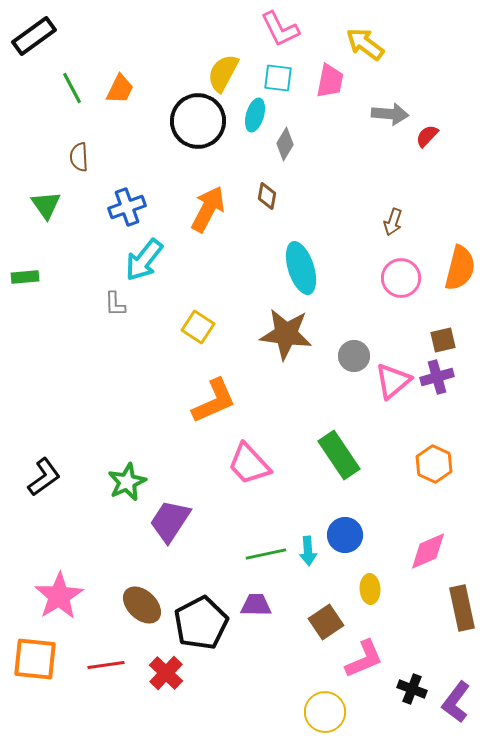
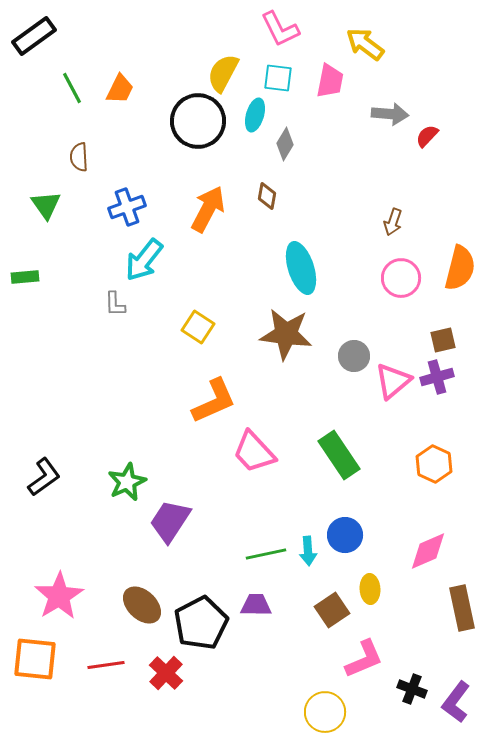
pink trapezoid at (249, 464): moved 5 px right, 12 px up
brown square at (326, 622): moved 6 px right, 12 px up
